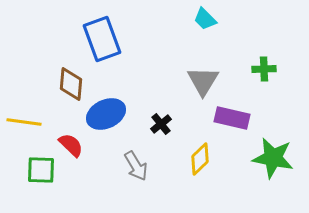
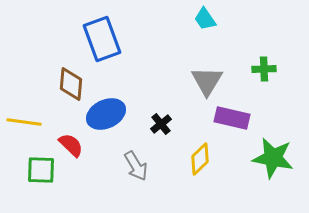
cyan trapezoid: rotated 10 degrees clockwise
gray triangle: moved 4 px right
